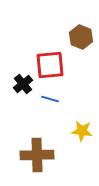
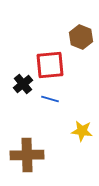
brown cross: moved 10 px left
